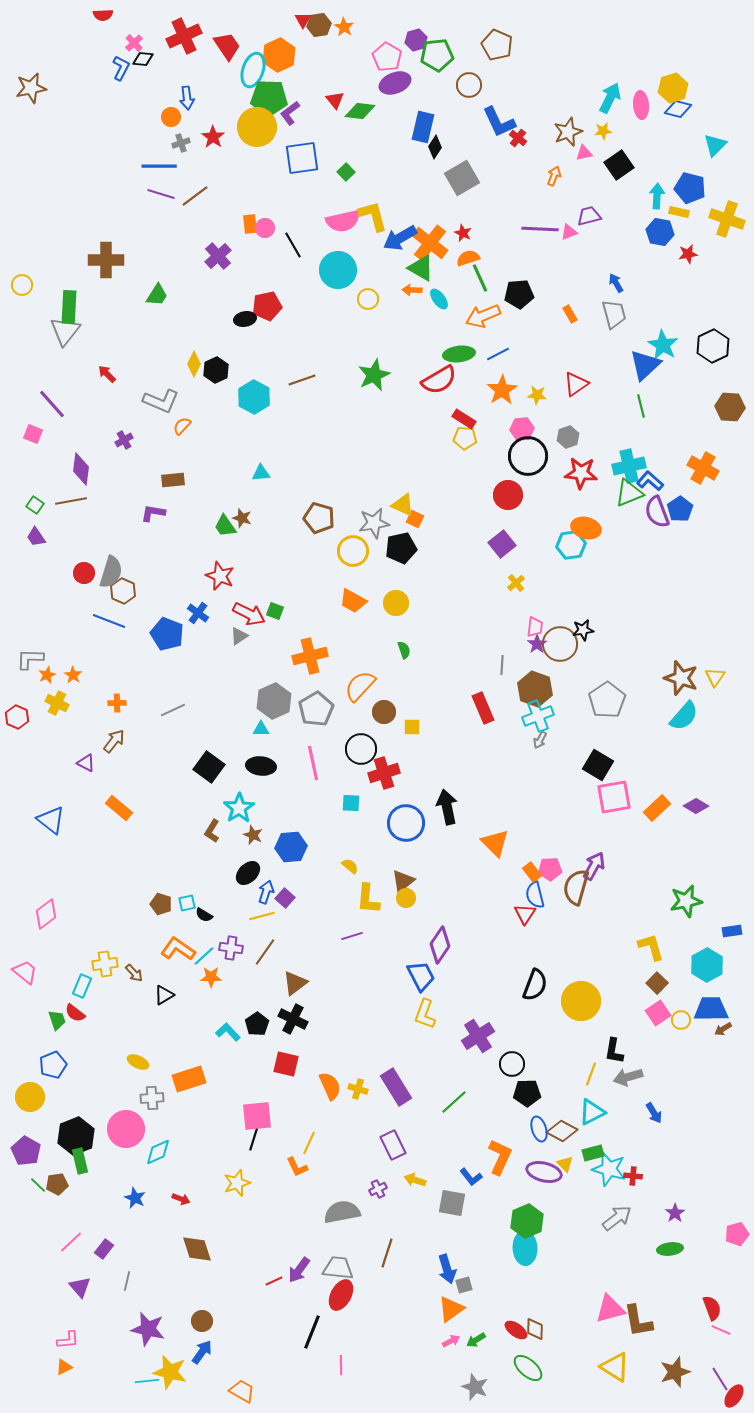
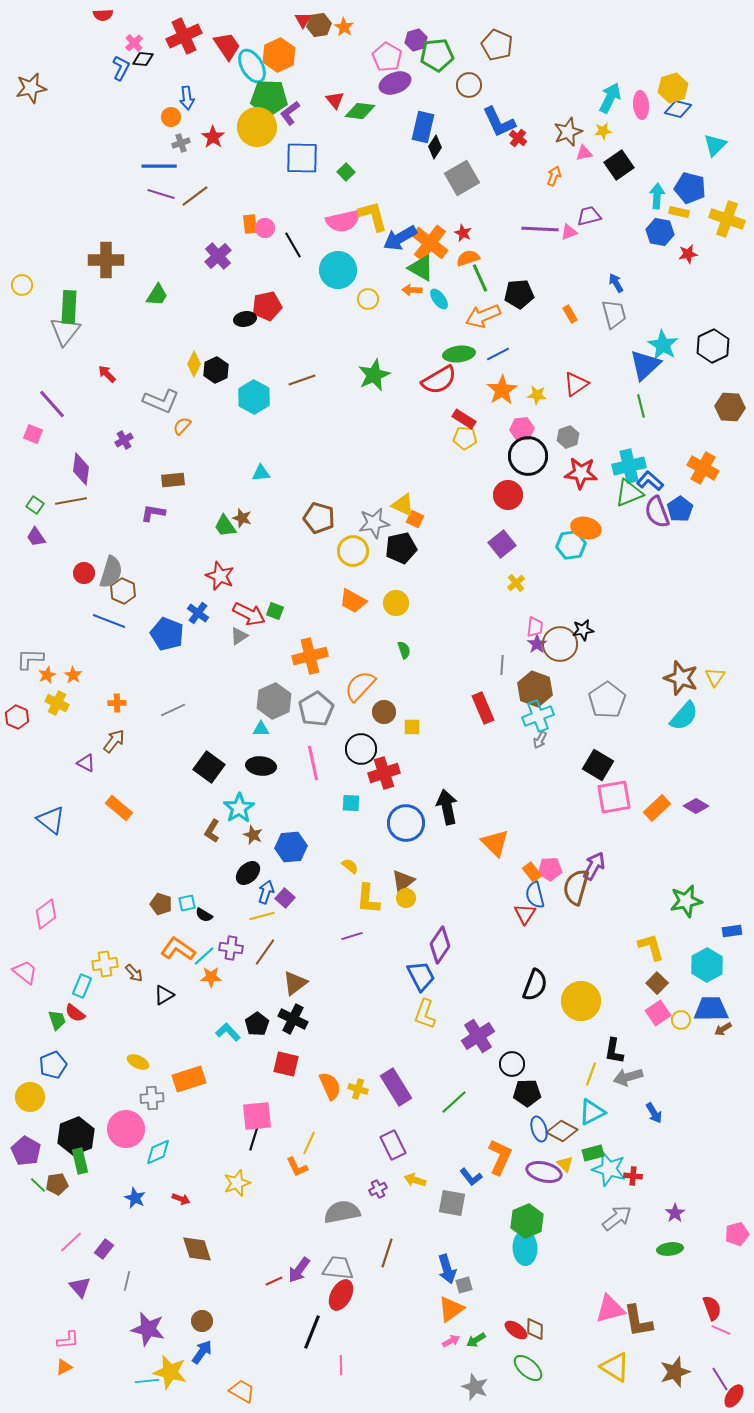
cyan ellipse at (253, 70): moved 1 px left, 4 px up; rotated 48 degrees counterclockwise
blue square at (302, 158): rotated 9 degrees clockwise
